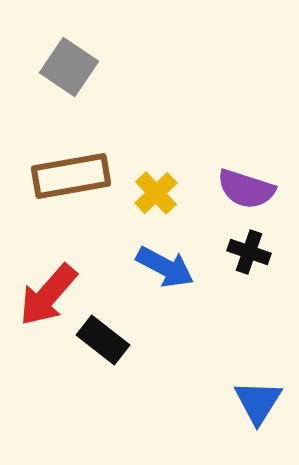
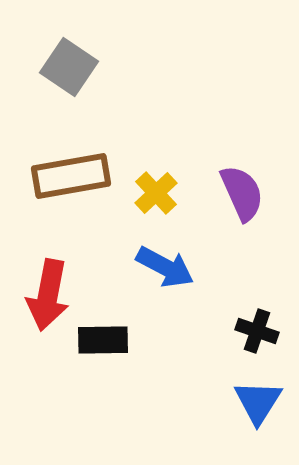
purple semicircle: moved 4 px left, 4 px down; rotated 132 degrees counterclockwise
black cross: moved 8 px right, 79 px down
red arrow: rotated 30 degrees counterclockwise
black rectangle: rotated 39 degrees counterclockwise
